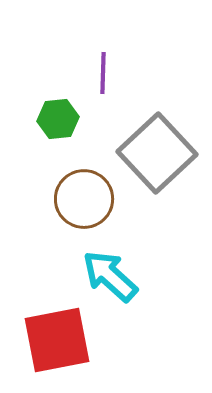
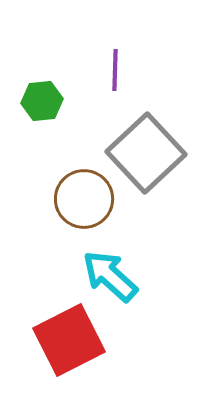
purple line: moved 12 px right, 3 px up
green hexagon: moved 16 px left, 18 px up
gray square: moved 11 px left
red square: moved 12 px right; rotated 16 degrees counterclockwise
